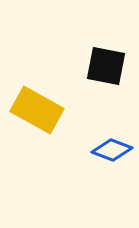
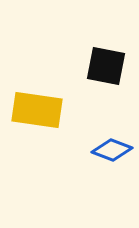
yellow rectangle: rotated 21 degrees counterclockwise
